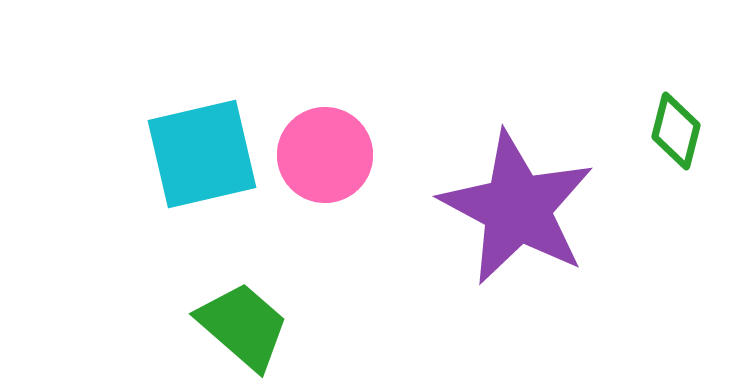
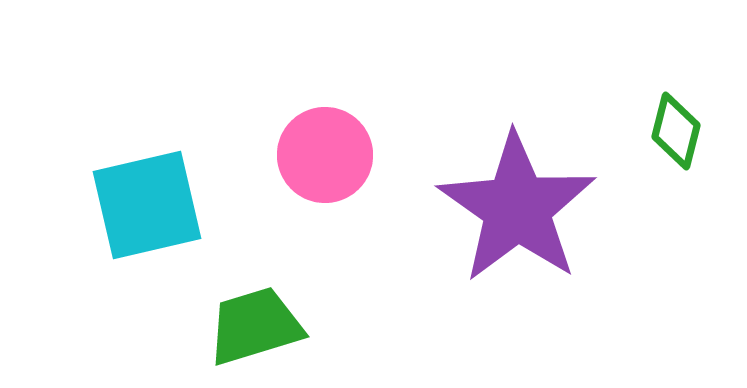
cyan square: moved 55 px left, 51 px down
purple star: rotated 7 degrees clockwise
green trapezoid: moved 12 px right; rotated 58 degrees counterclockwise
